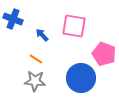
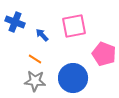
blue cross: moved 2 px right, 3 px down
pink square: rotated 20 degrees counterclockwise
orange line: moved 1 px left
blue circle: moved 8 px left
